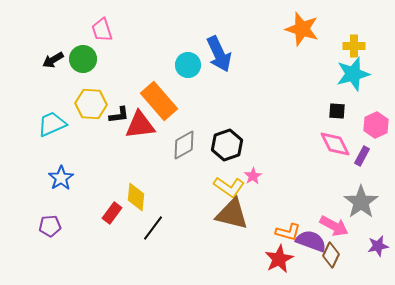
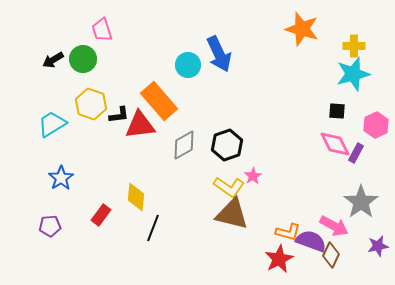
yellow hexagon: rotated 16 degrees clockwise
cyan trapezoid: rotated 8 degrees counterclockwise
purple rectangle: moved 6 px left, 3 px up
red rectangle: moved 11 px left, 2 px down
black line: rotated 16 degrees counterclockwise
